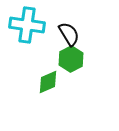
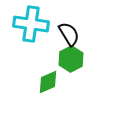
cyan cross: moved 4 px right, 1 px up
